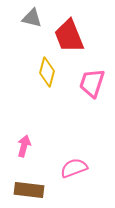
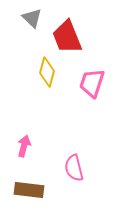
gray triangle: rotated 30 degrees clockwise
red trapezoid: moved 2 px left, 1 px down
pink semicircle: rotated 84 degrees counterclockwise
